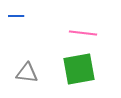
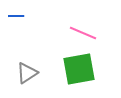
pink line: rotated 16 degrees clockwise
gray triangle: rotated 40 degrees counterclockwise
